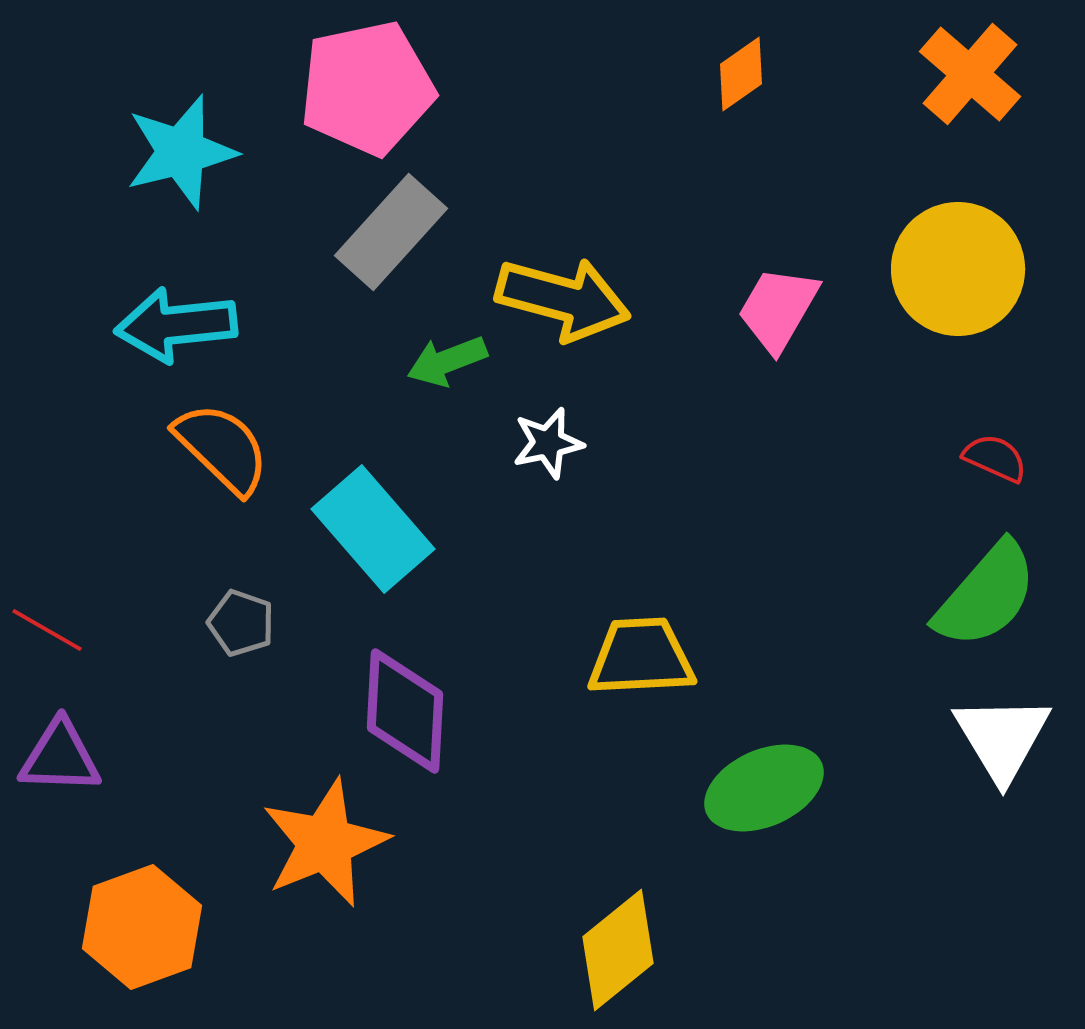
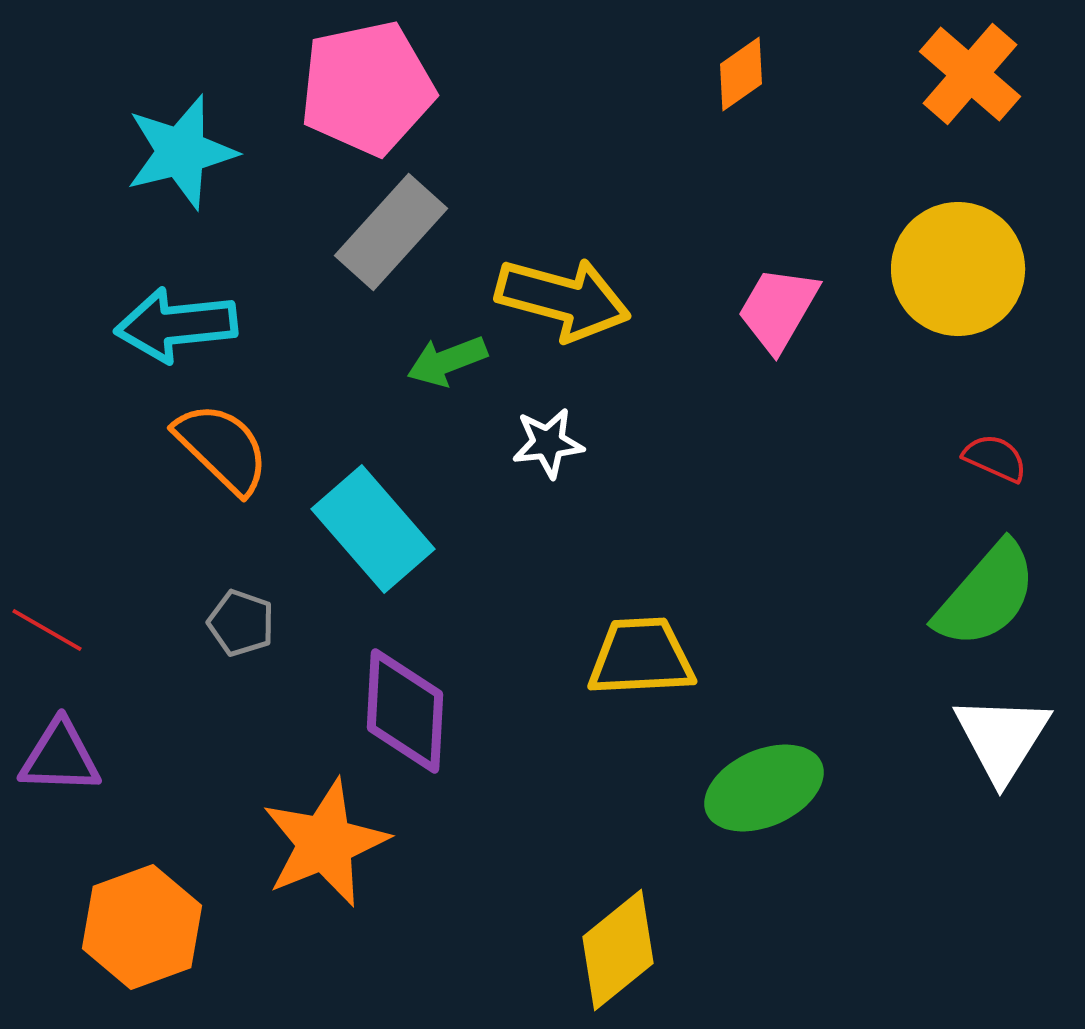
white star: rotated 6 degrees clockwise
white triangle: rotated 3 degrees clockwise
